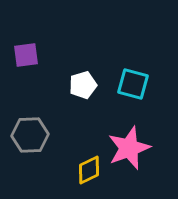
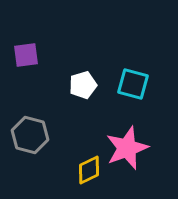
gray hexagon: rotated 18 degrees clockwise
pink star: moved 2 px left
